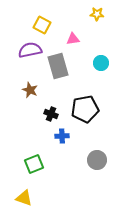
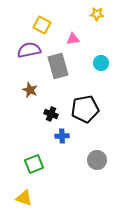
purple semicircle: moved 1 px left
